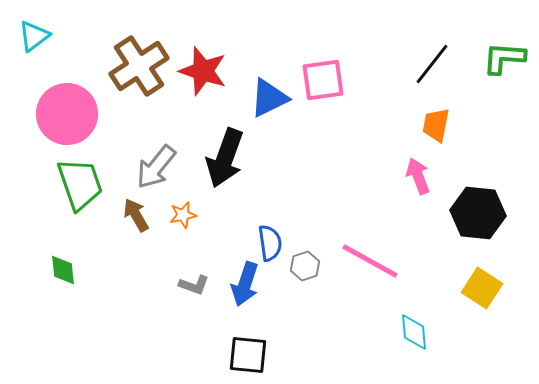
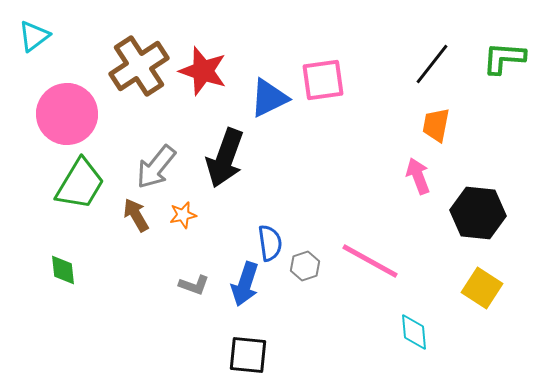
green trapezoid: rotated 50 degrees clockwise
